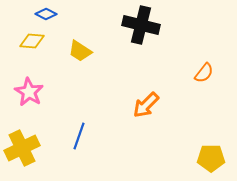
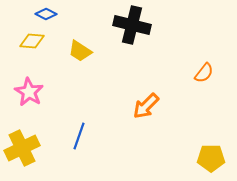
black cross: moved 9 px left
orange arrow: moved 1 px down
